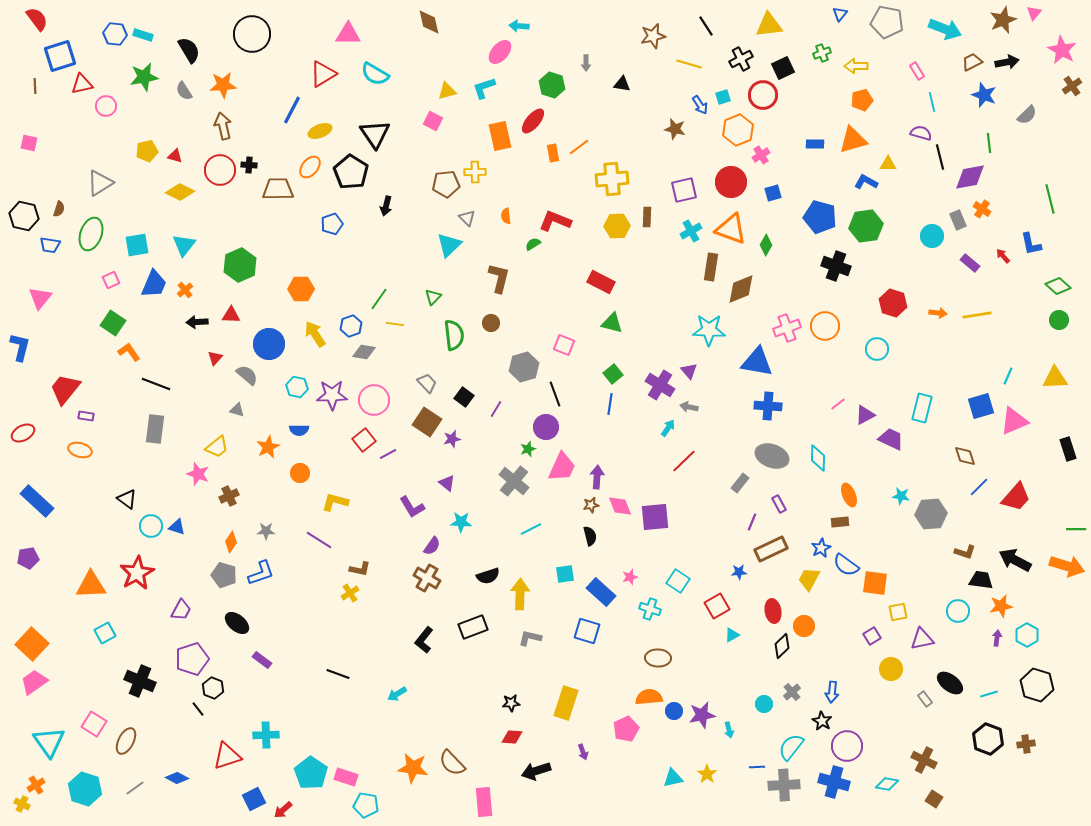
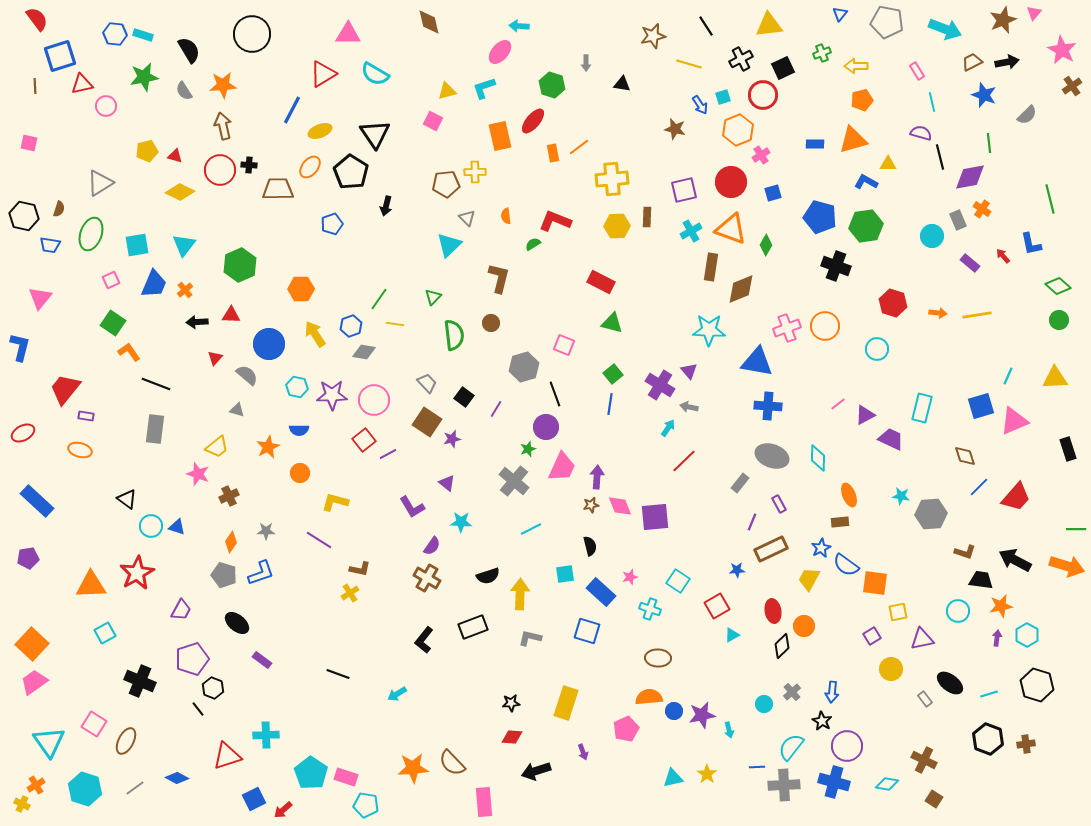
black semicircle at (590, 536): moved 10 px down
blue star at (739, 572): moved 2 px left, 2 px up
orange star at (413, 768): rotated 12 degrees counterclockwise
